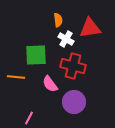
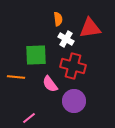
orange semicircle: moved 1 px up
purple circle: moved 1 px up
pink line: rotated 24 degrees clockwise
